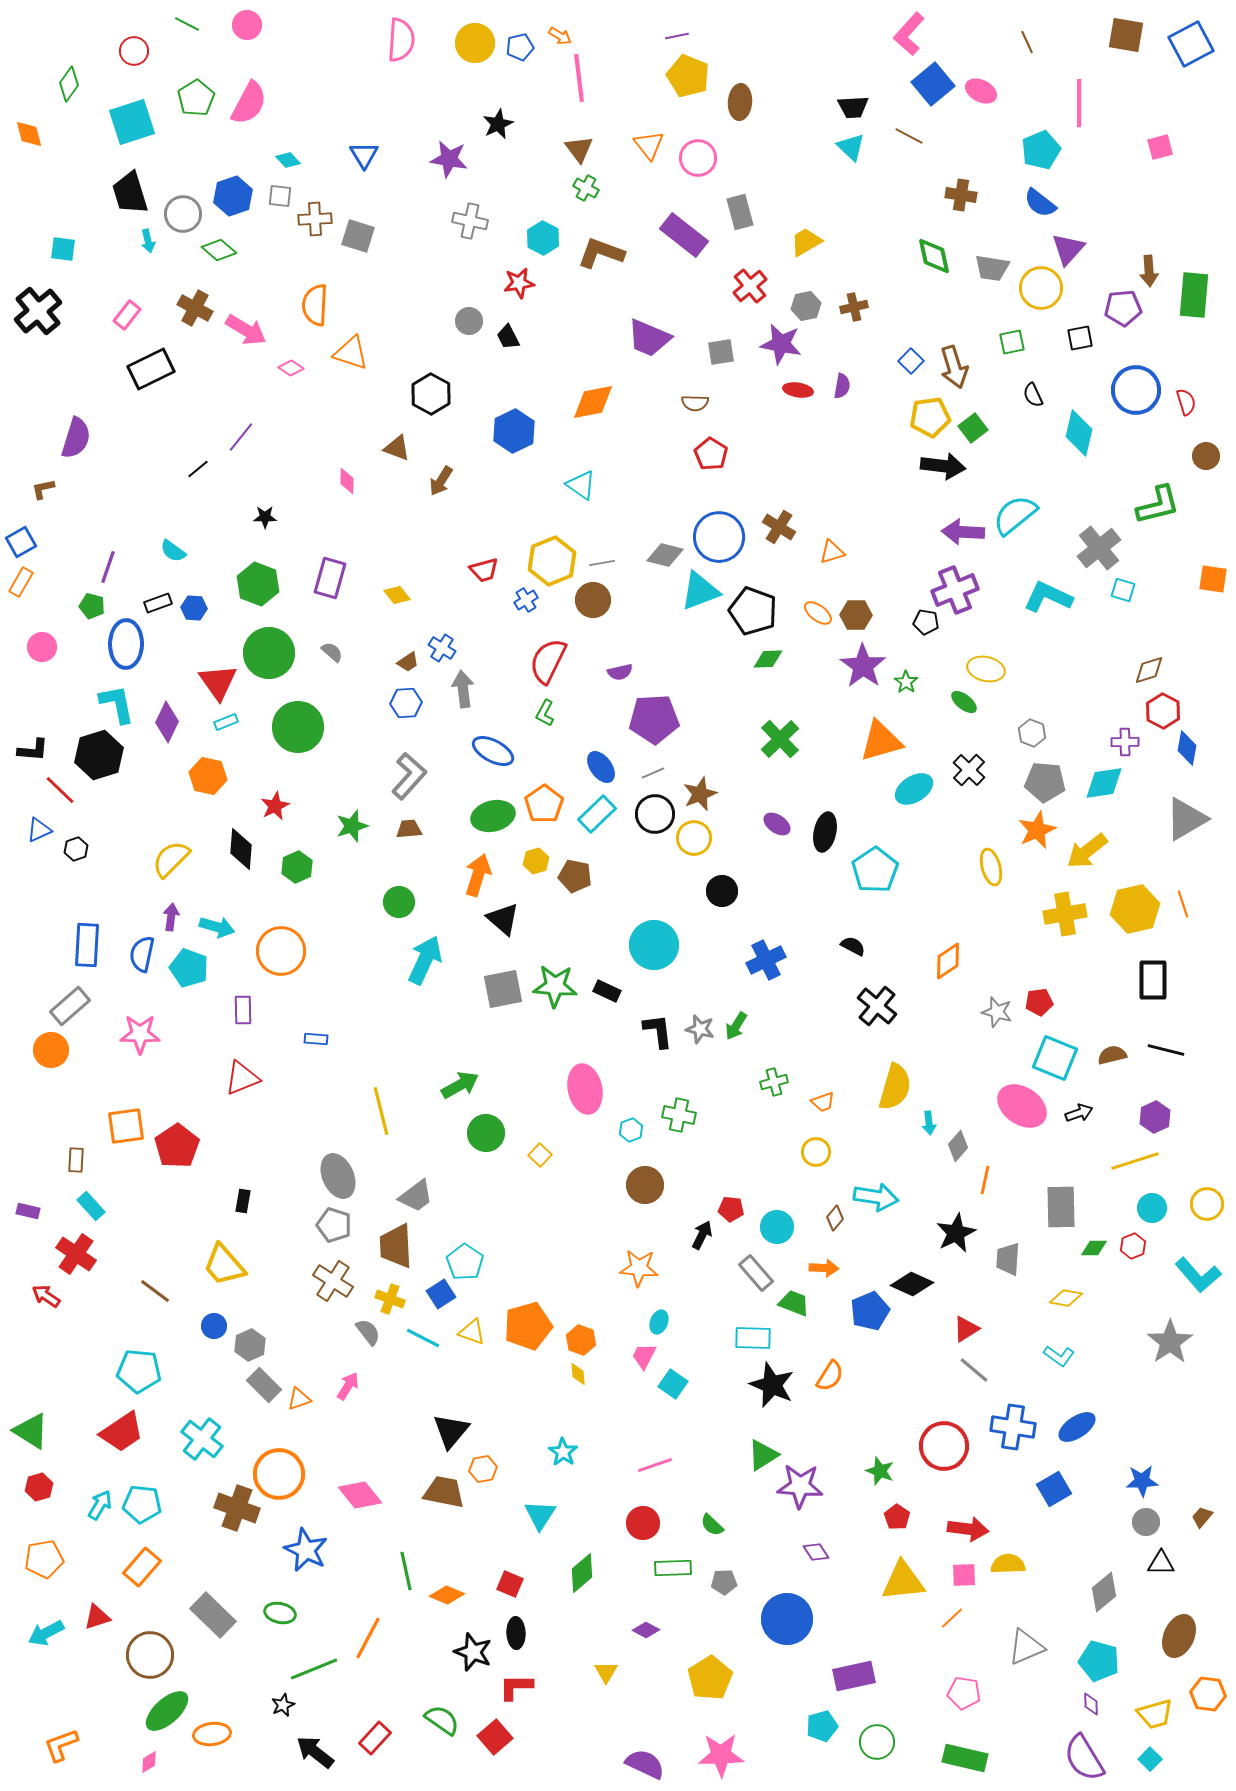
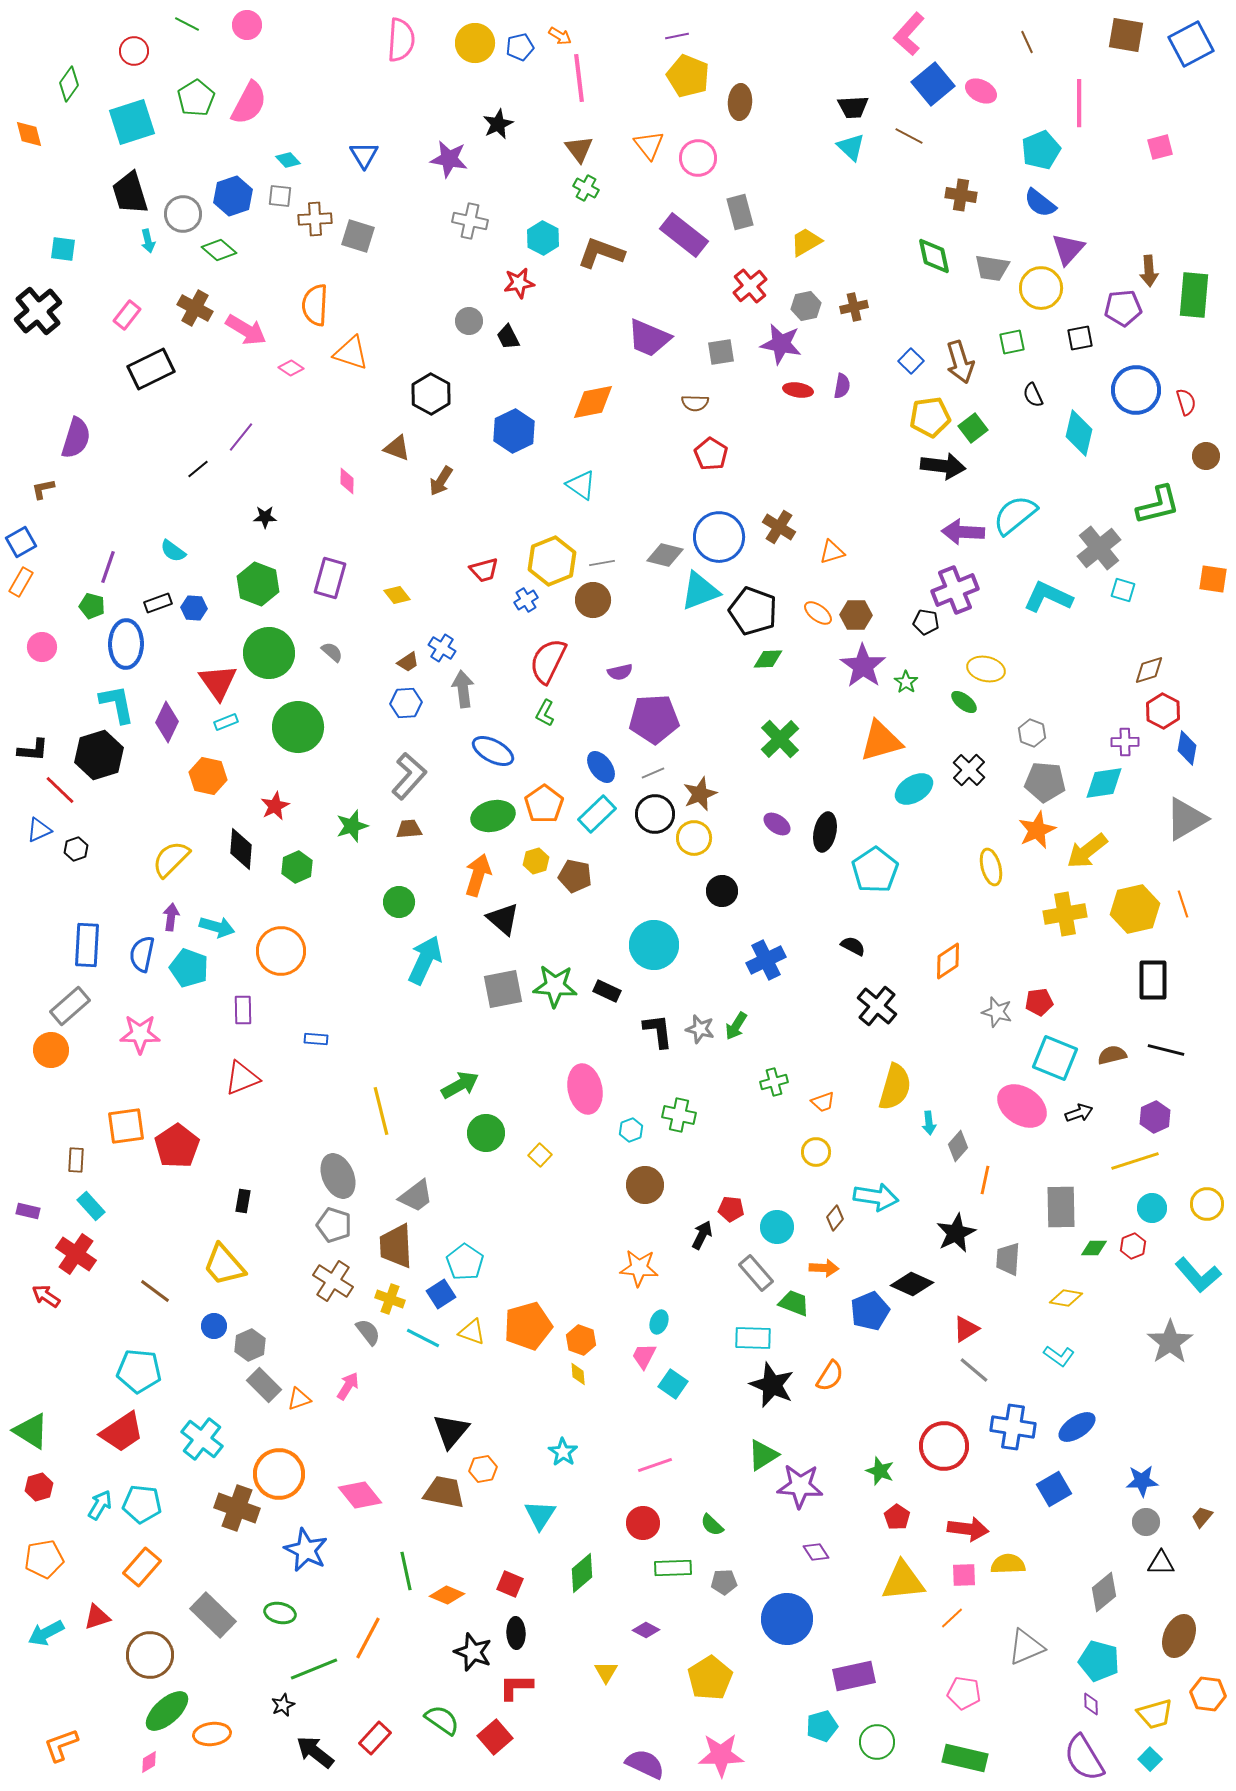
brown arrow at (954, 367): moved 6 px right, 5 px up
